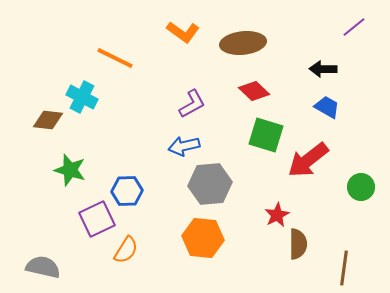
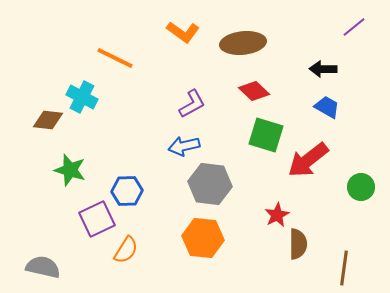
gray hexagon: rotated 12 degrees clockwise
